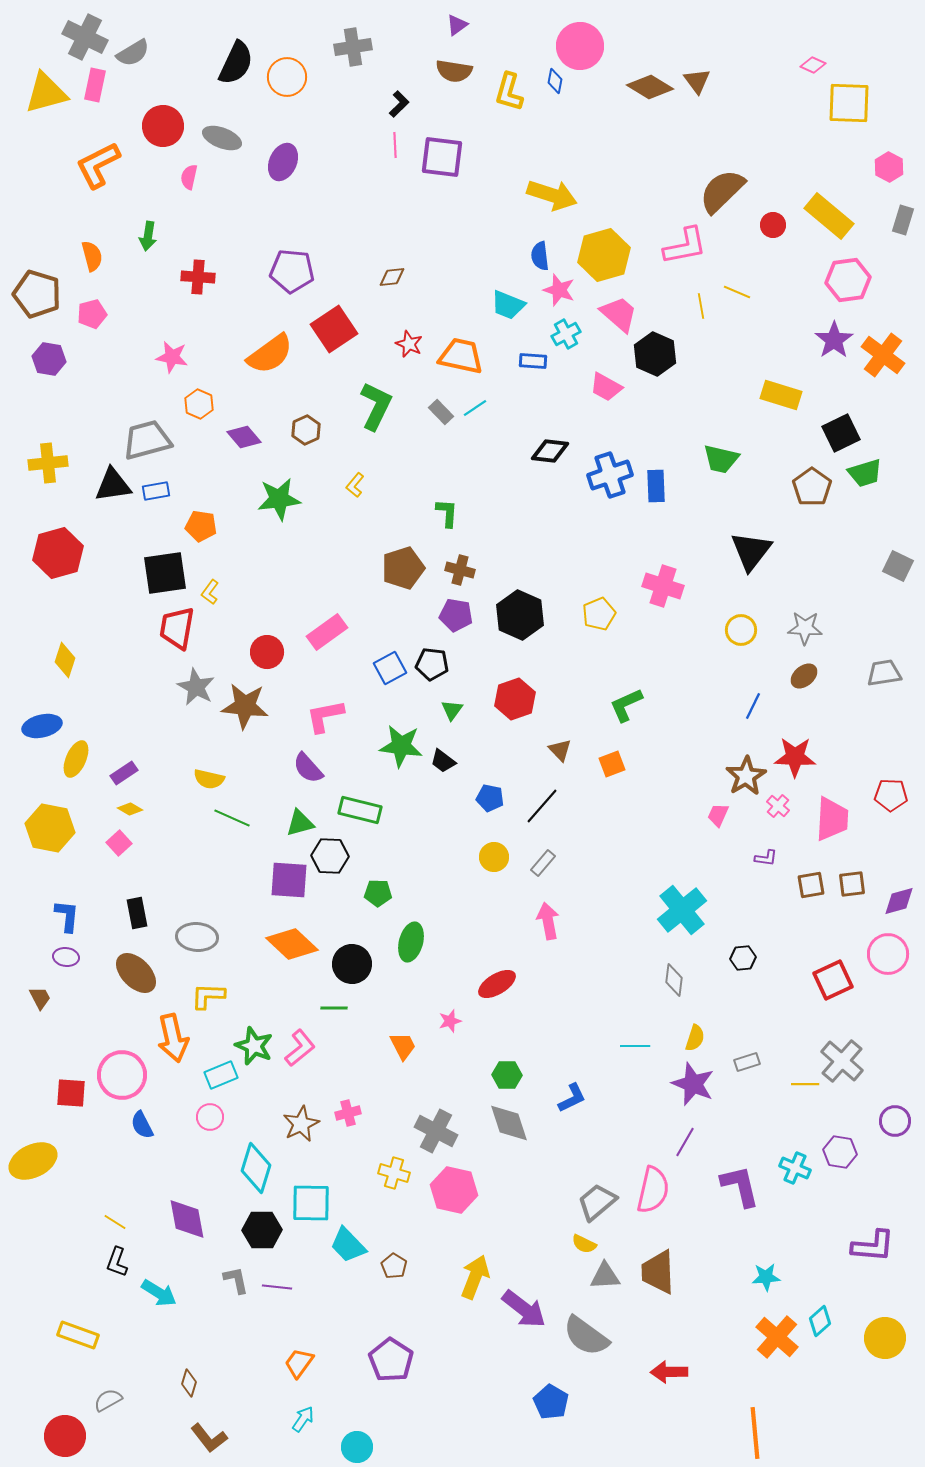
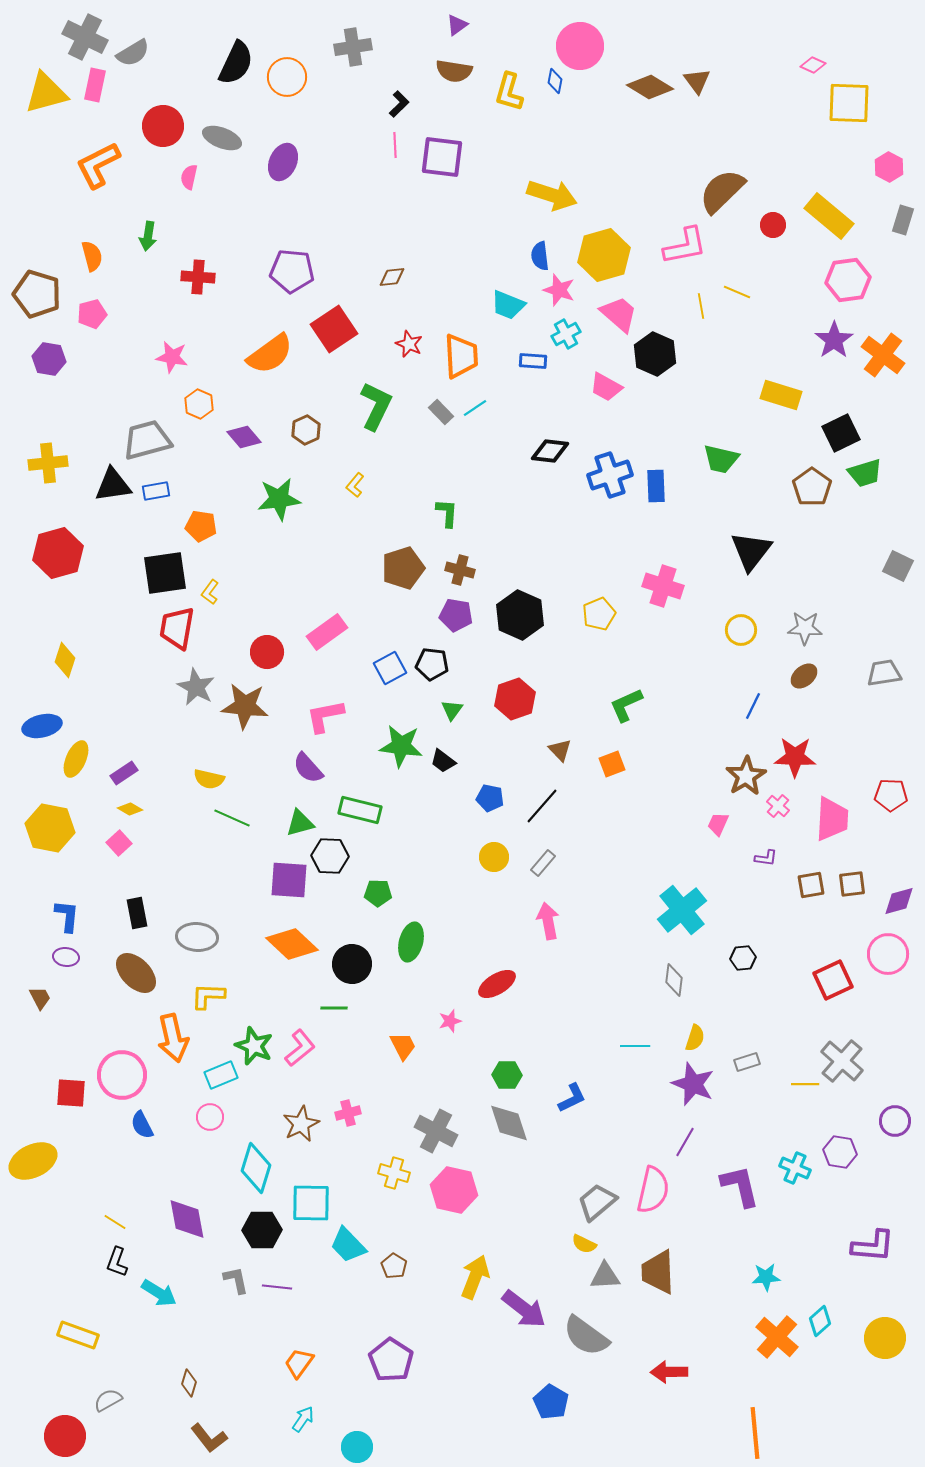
orange trapezoid at (461, 356): rotated 75 degrees clockwise
pink trapezoid at (718, 815): moved 9 px down
